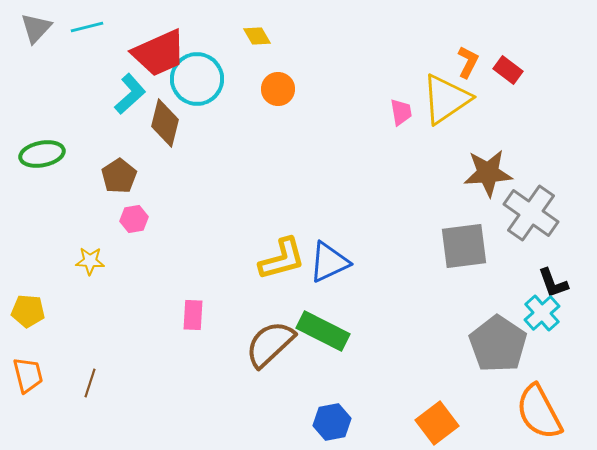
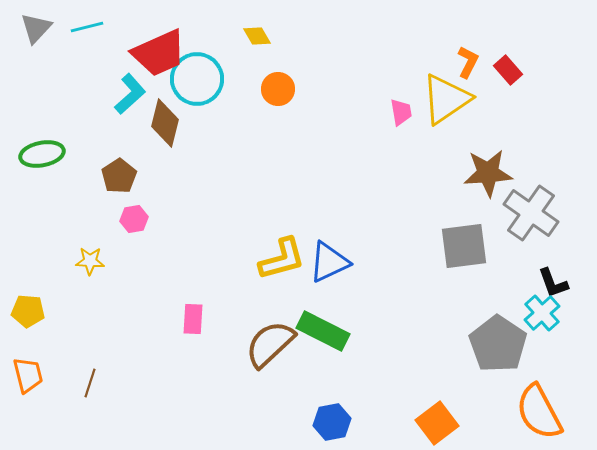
red rectangle: rotated 12 degrees clockwise
pink rectangle: moved 4 px down
